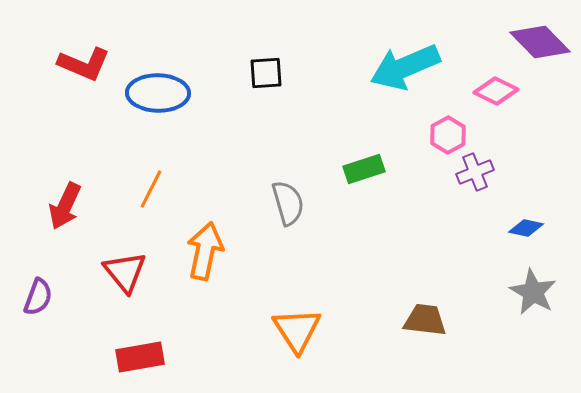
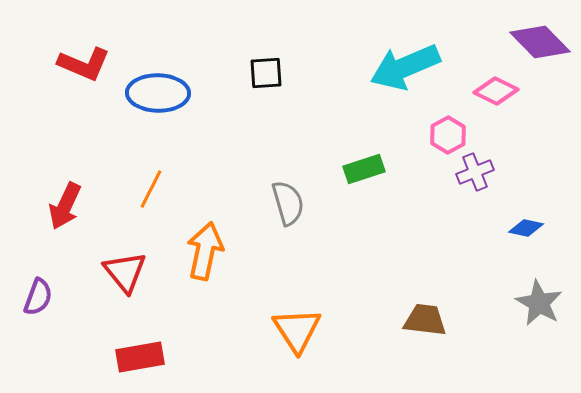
gray star: moved 6 px right, 11 px down
